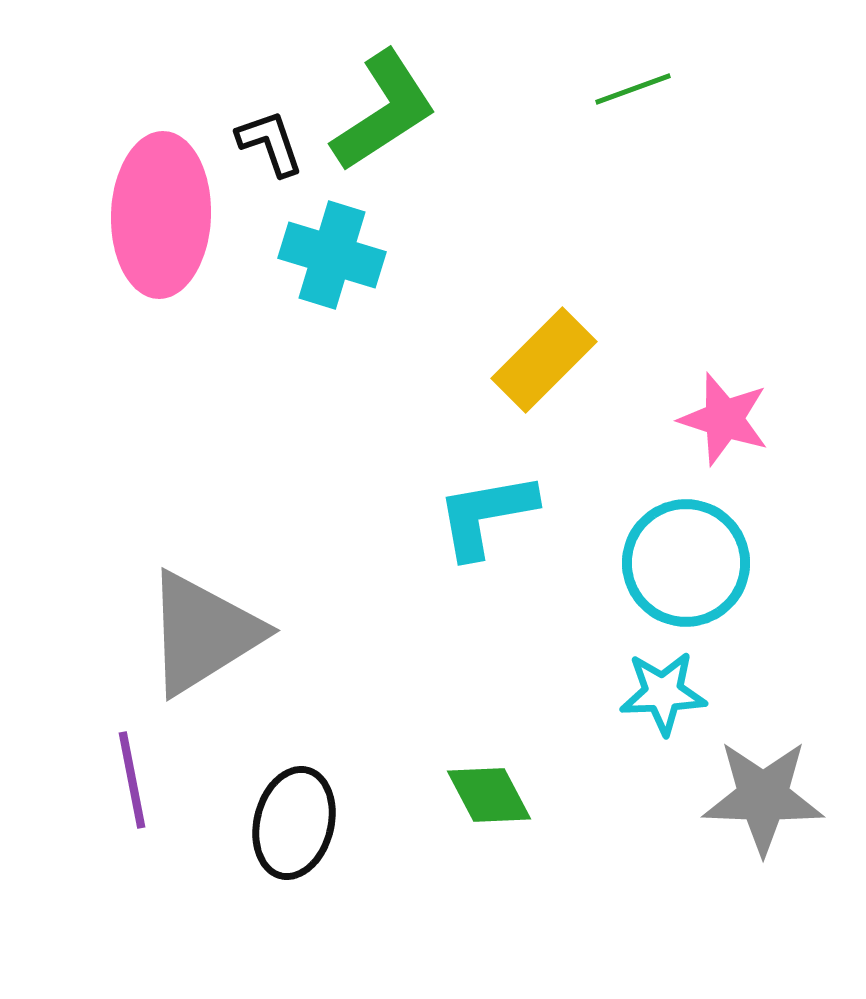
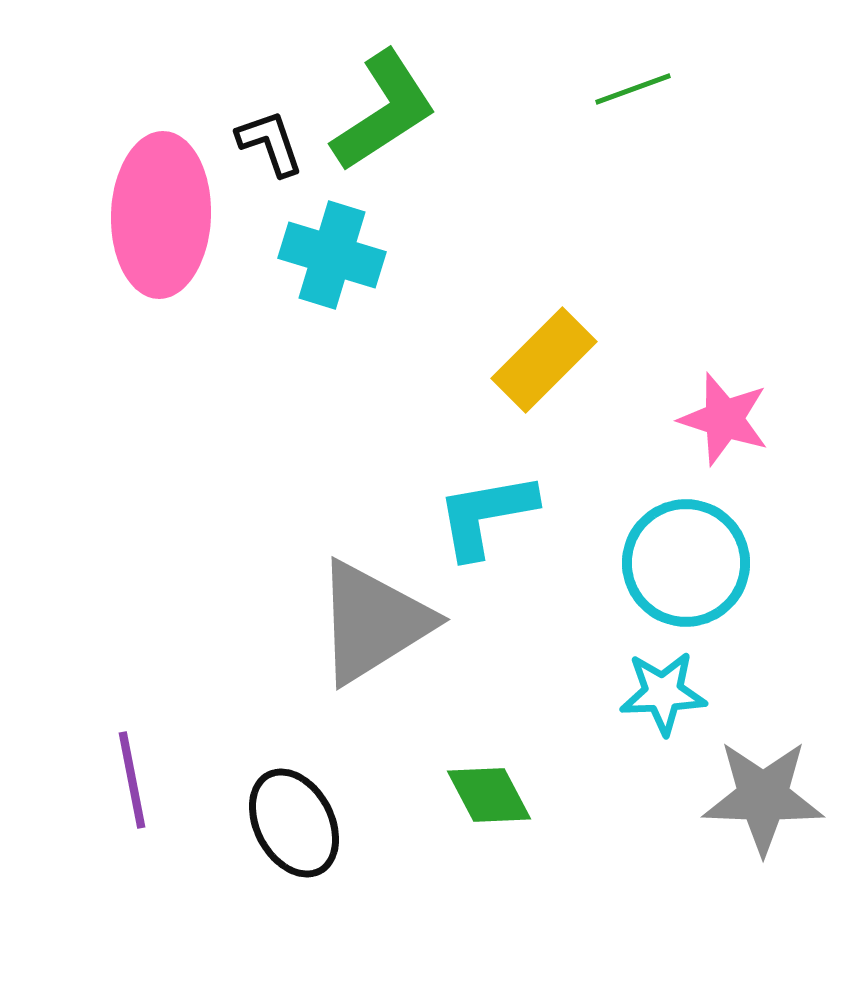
gray triangle: moved 170 px right, 11 px up
black ellipse: rotated 42 degrees counterclockwise
